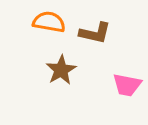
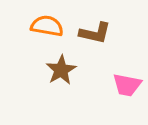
orange semicircle: moved 2 px left, 4 px down
